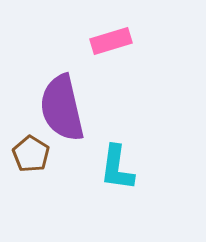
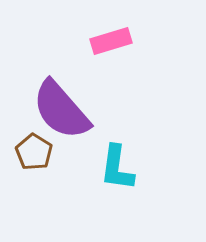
purple semicircle: moved 1 px left, 2 px down; rotated 28 degrees counterclockwise
brown pentagon: moved 3 px right, 2 px up
